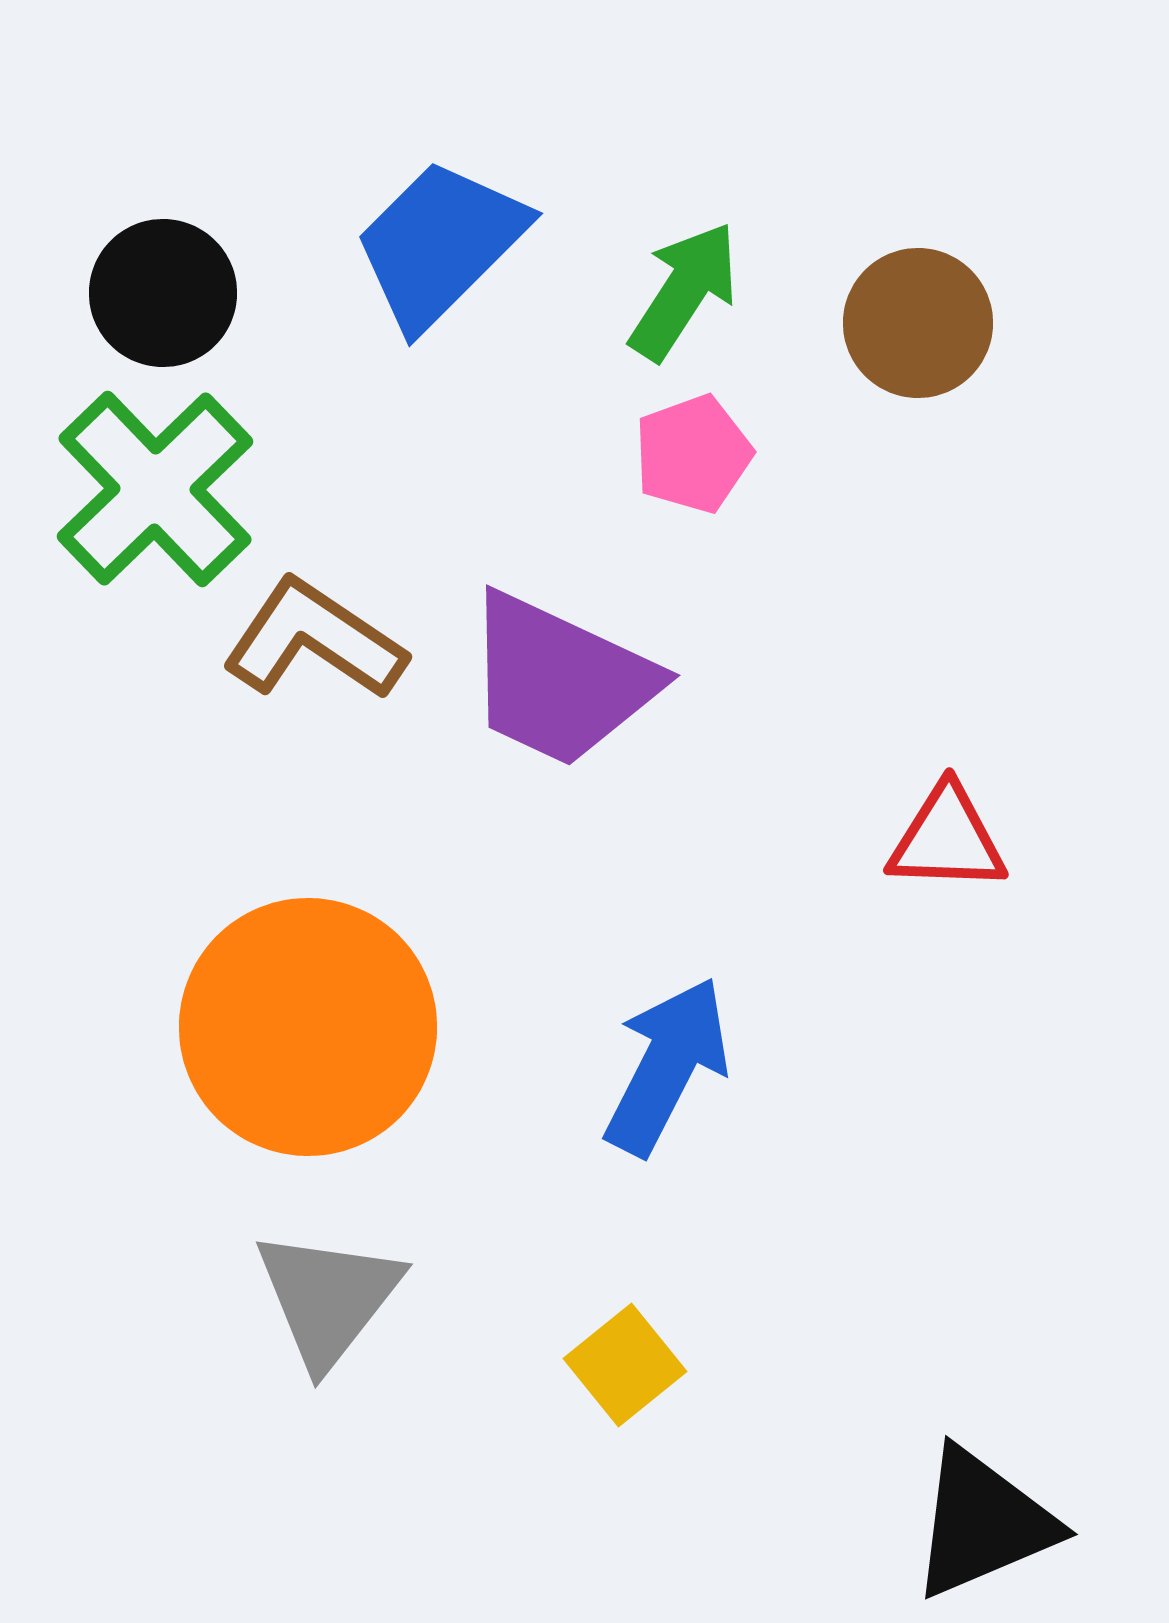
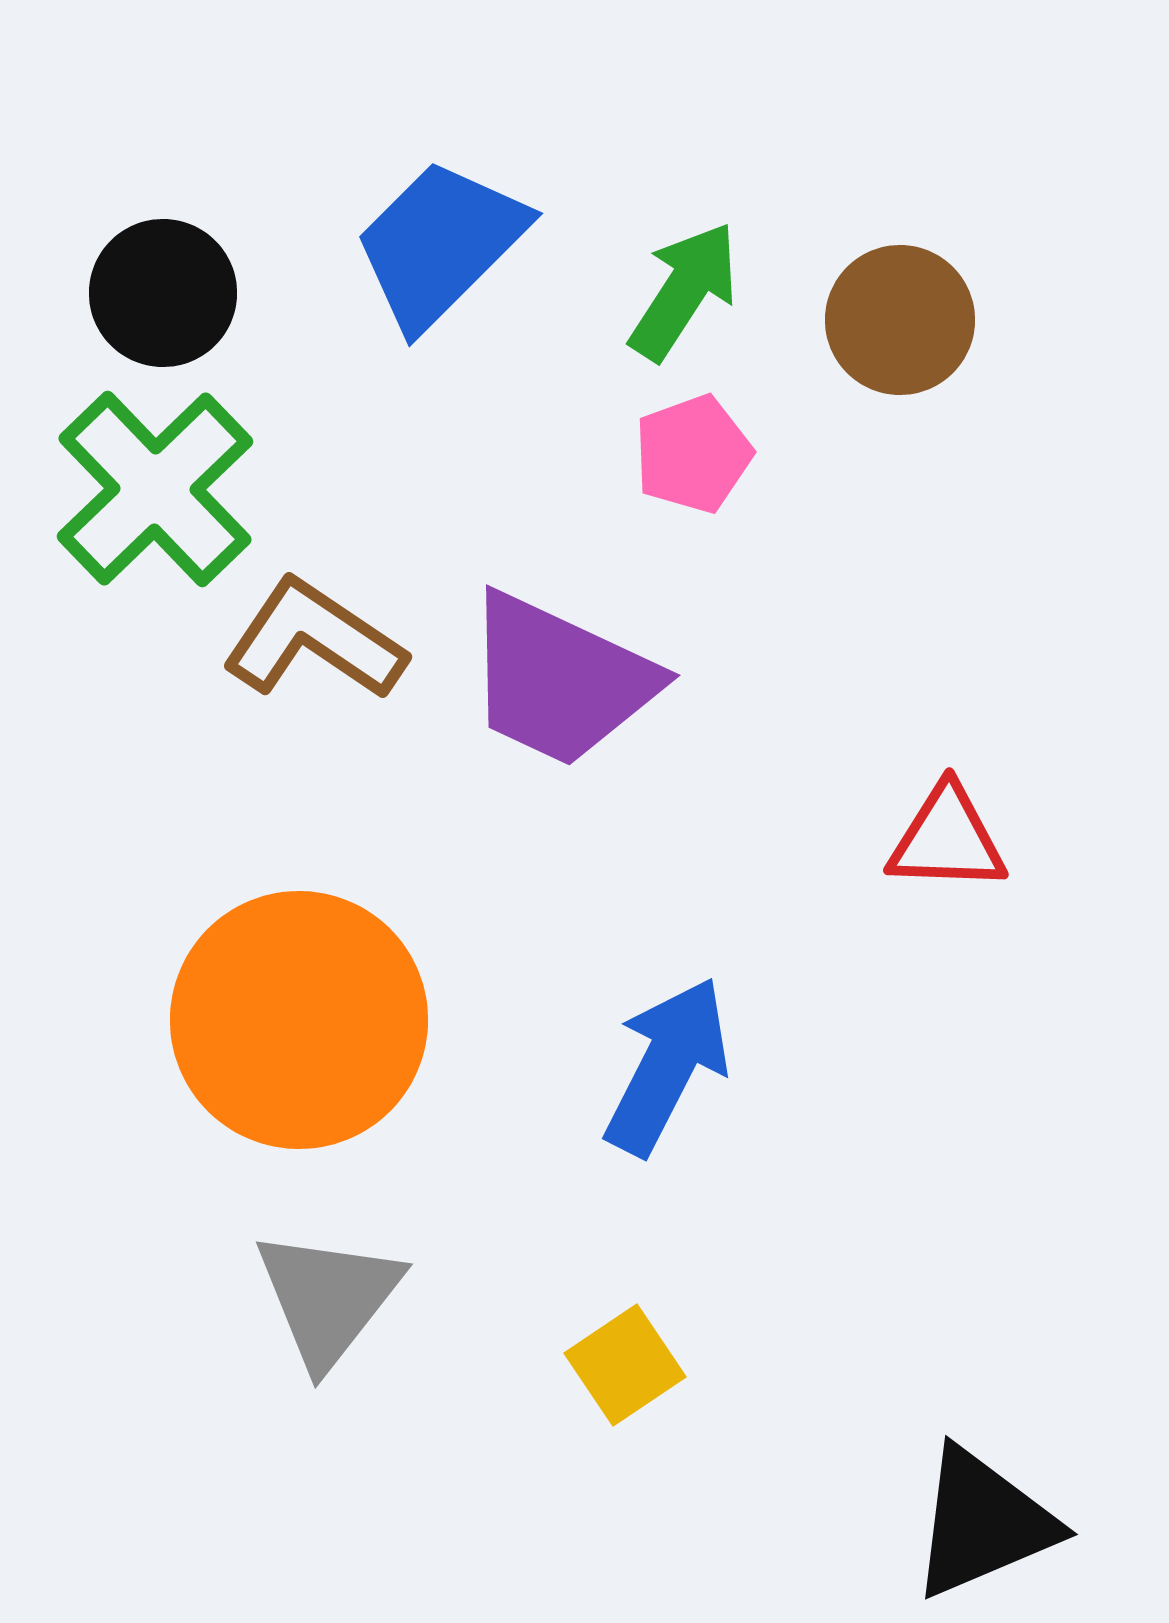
brown circle: moved 18 px left, 3 px up
orange circle: moved 9 px left, 7 px up
yellow square: rotated 5 degrees clockwise
